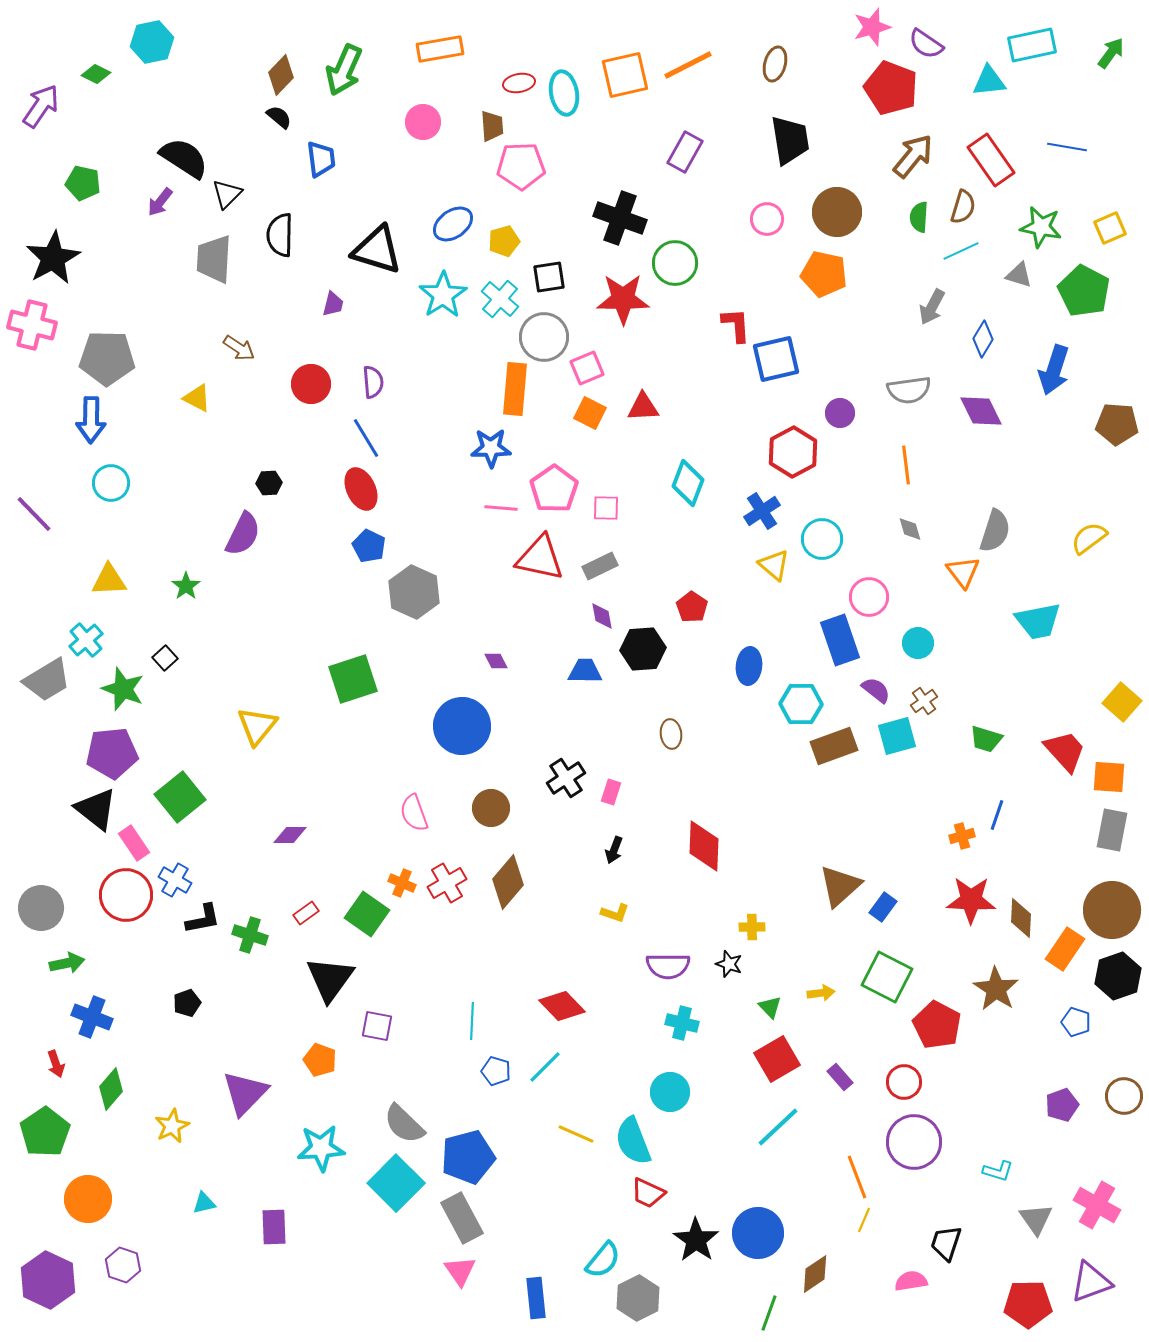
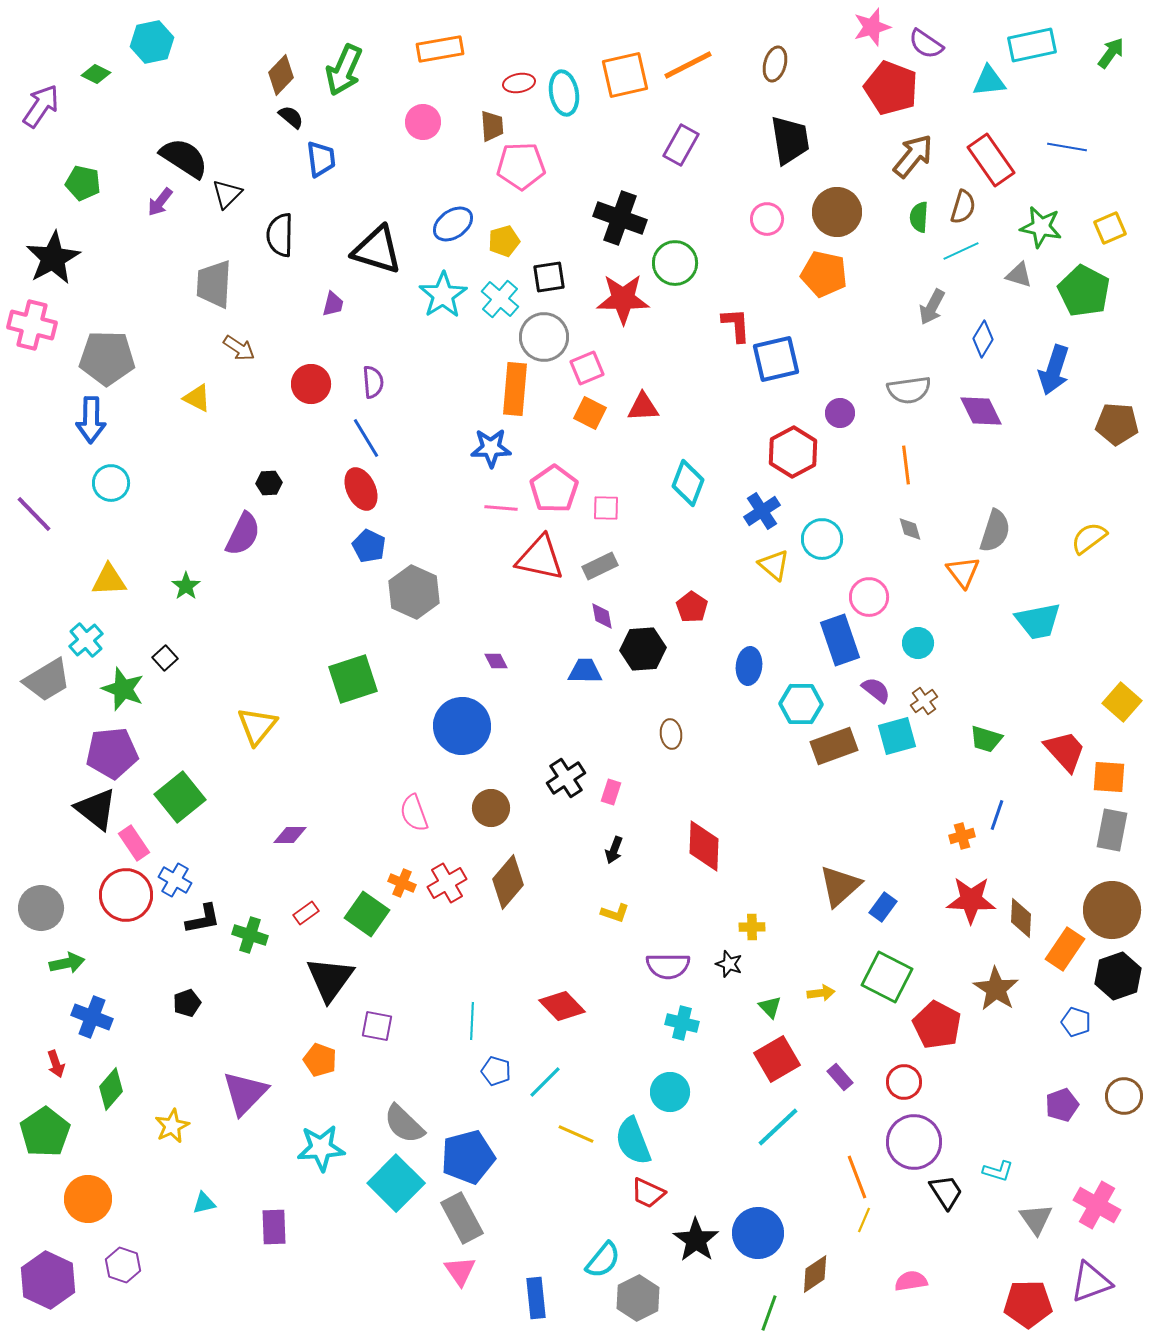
black semicircle at (279, 117): moved 12 px right
purple rectangle at (685, 152): moved 4 px left, 7 px up
gray trapezoid at (214, 259): moved 25 px down
cyan line at (545, 1067): moved 15 px down
black trapezoid at (946, 1243): moved 51 px up; rotated 129 degrees clockwise
